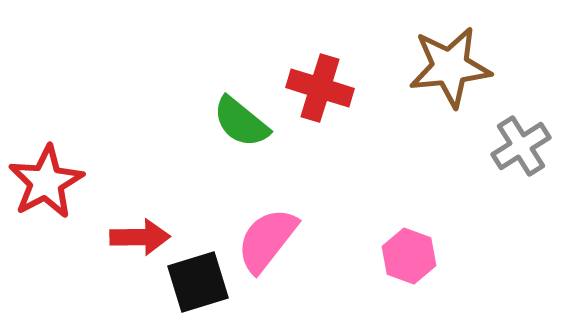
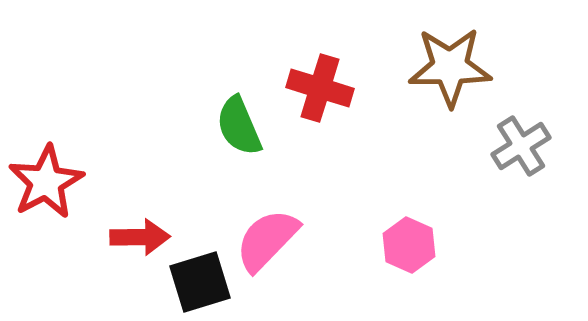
brown star: rotated 6 degrees clockwise
green semicircle: moved 2 px left, 4 px down; rotated 28 degrees clockwise
pink semicircle: rotated 6 degrees clockwise
pink hexagon: moved 11 px up; rotated 4 degrees clockwise
black square: moved 2 px right
